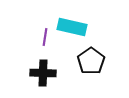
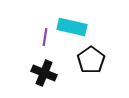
black pentagon: moved 1 px up
black cross: moved 1 px right; rotated 20 degrees clockwise
